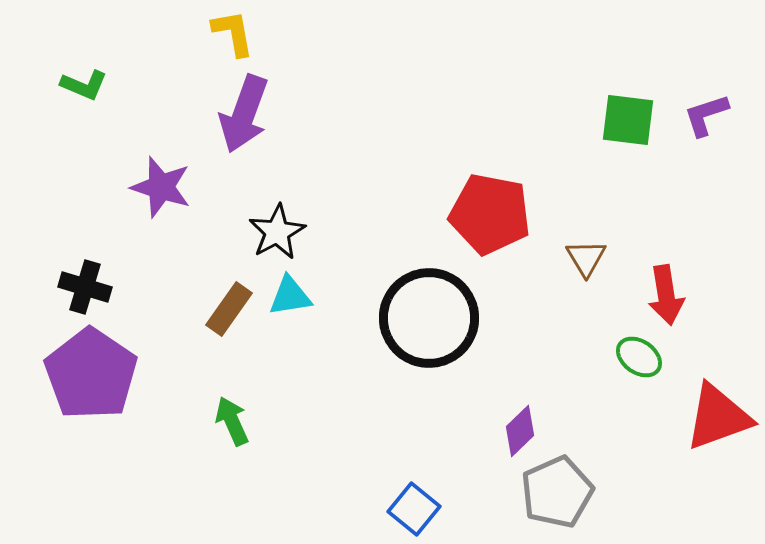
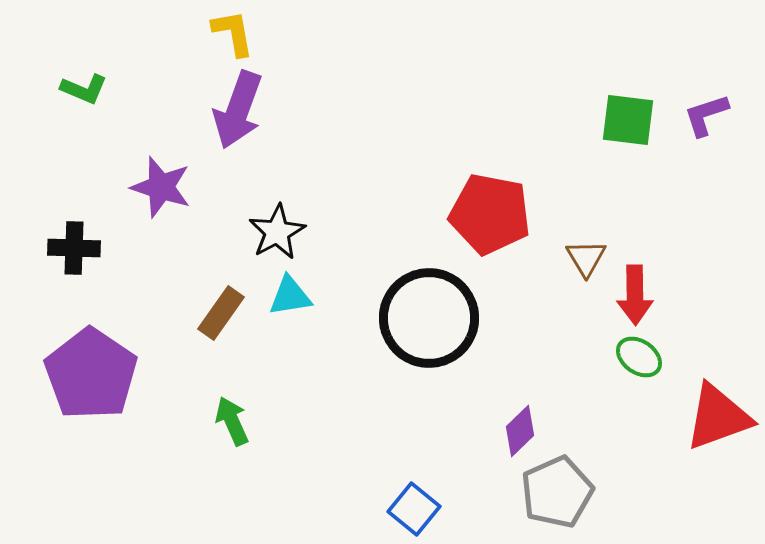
green L-shape: moved 4 px down
purple arrow: moved 6 px left, 4 px up
black cross: moved 11 px left, 39 px up; rotated 15 degrees counterclockwise
red arrow: moved 31 px left; rotated 8 degrees clockwise
brown rectangle: moved 8 px left, 4 px down
